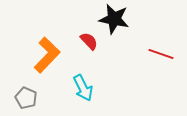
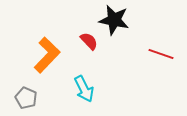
black star: moved 1 px down
cyan arrow: moved 1 px right, 1 px down
